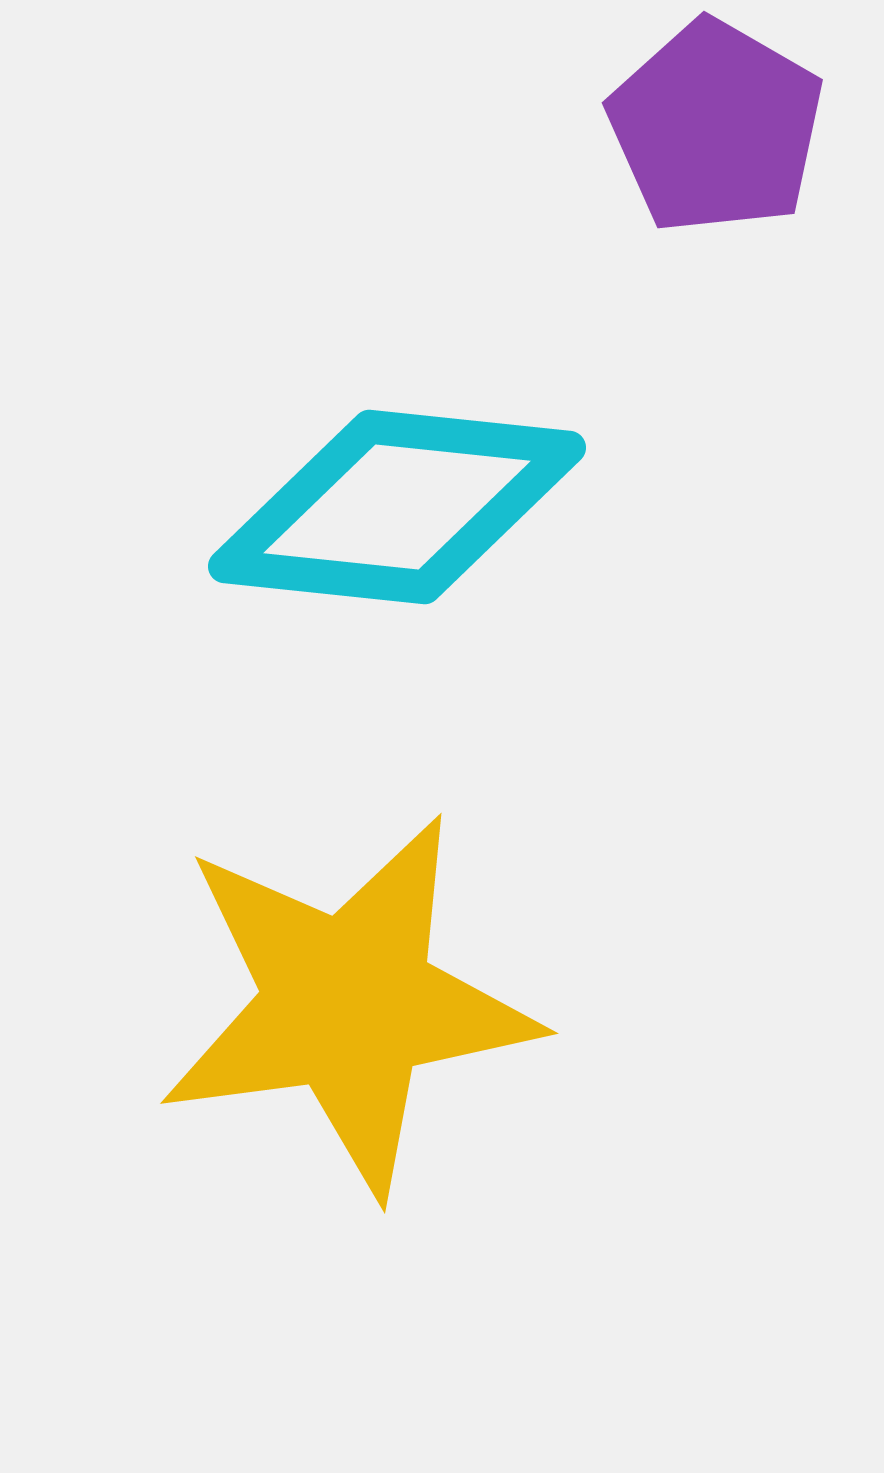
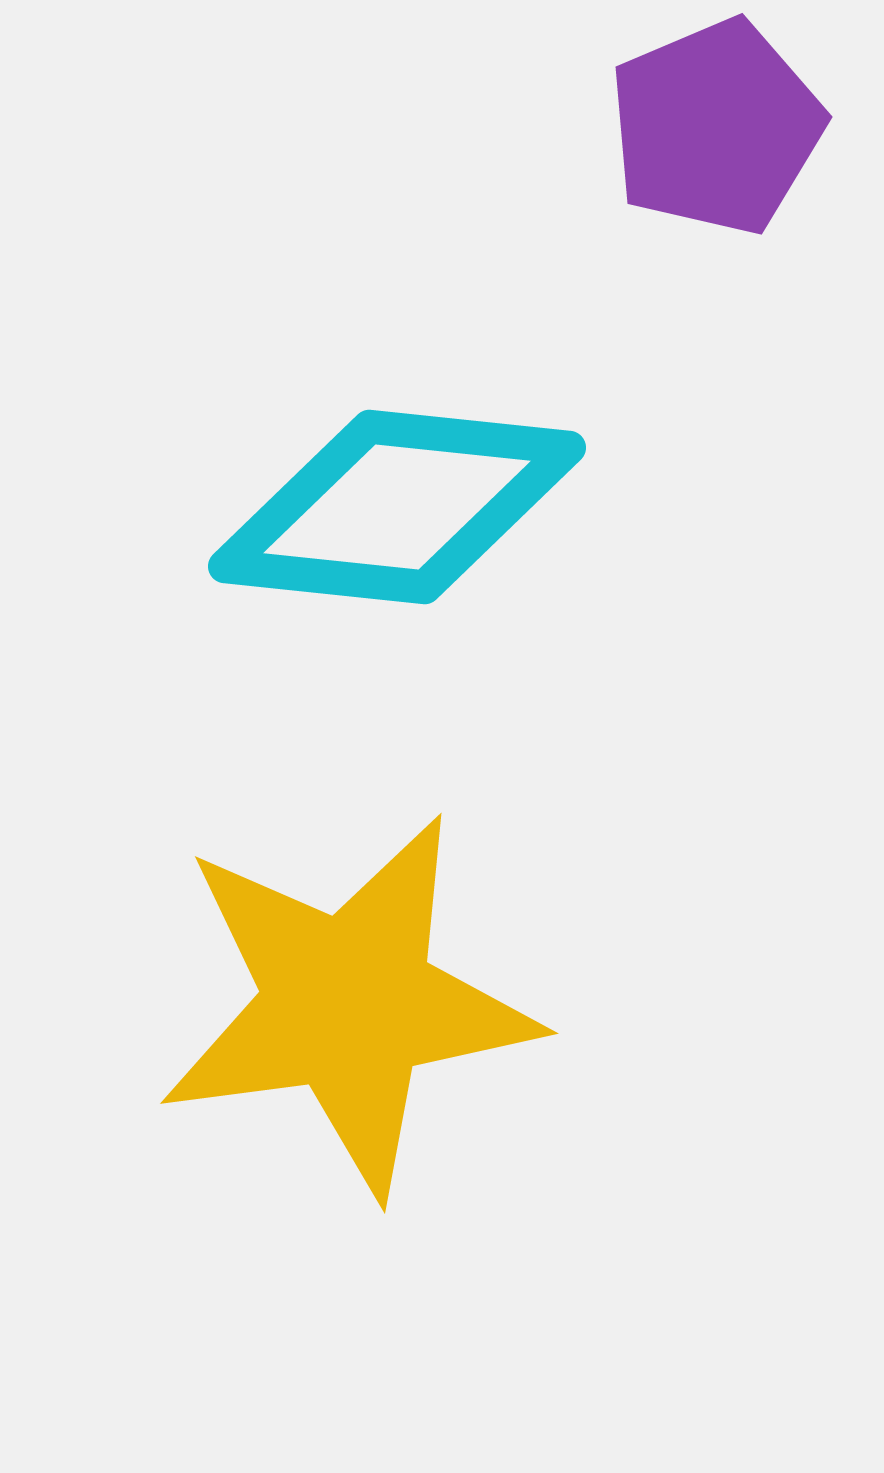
purple pentagon: rotated 19 degrees clockwise
